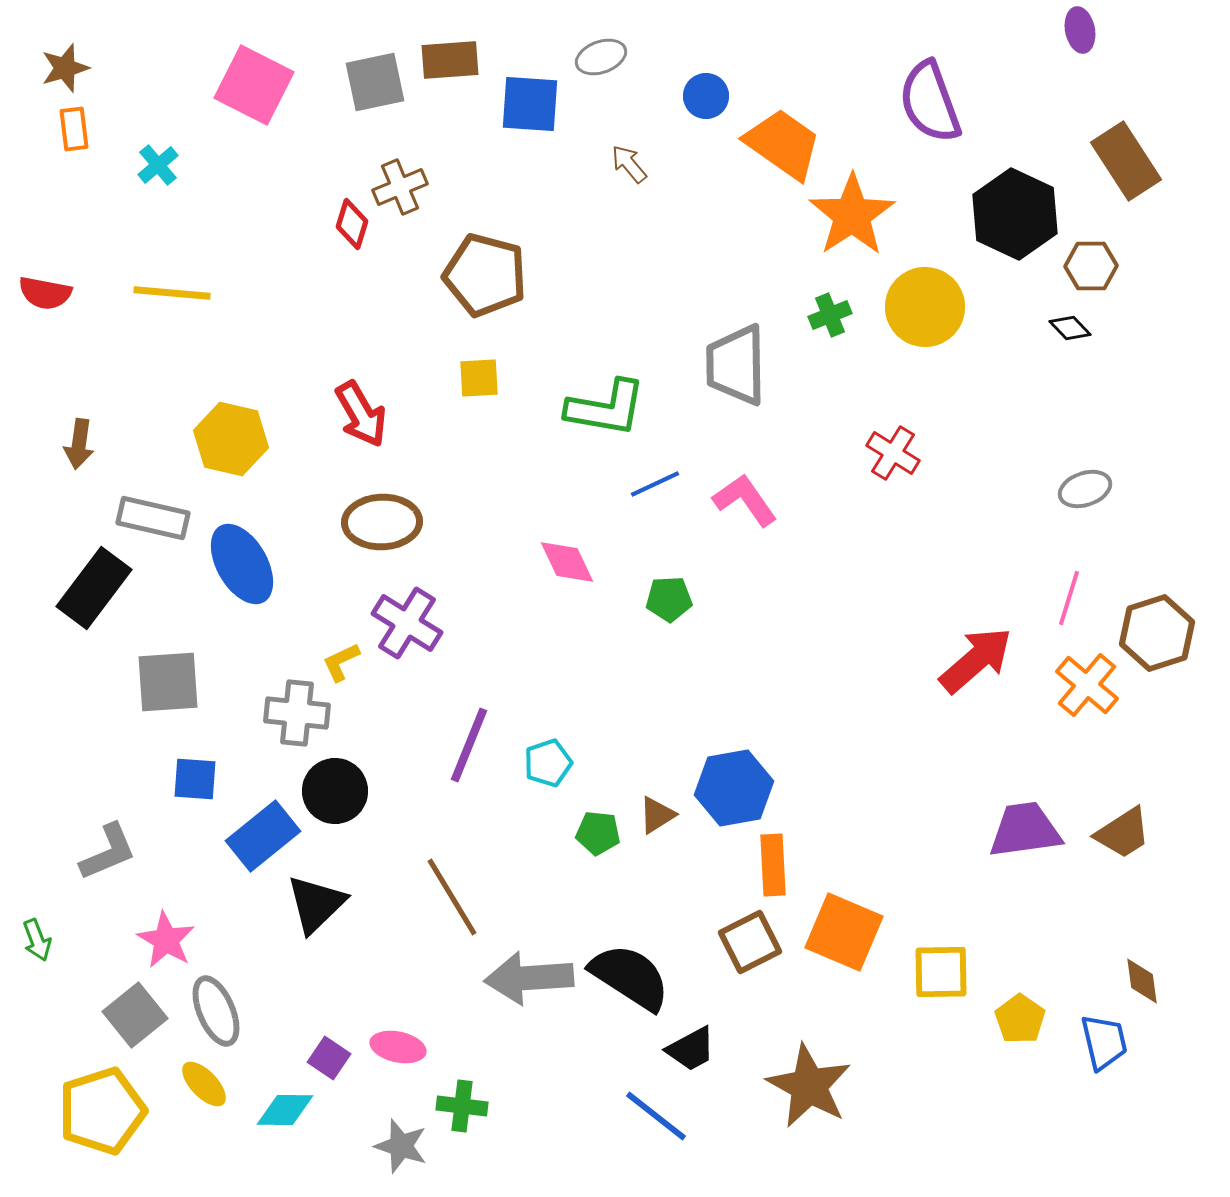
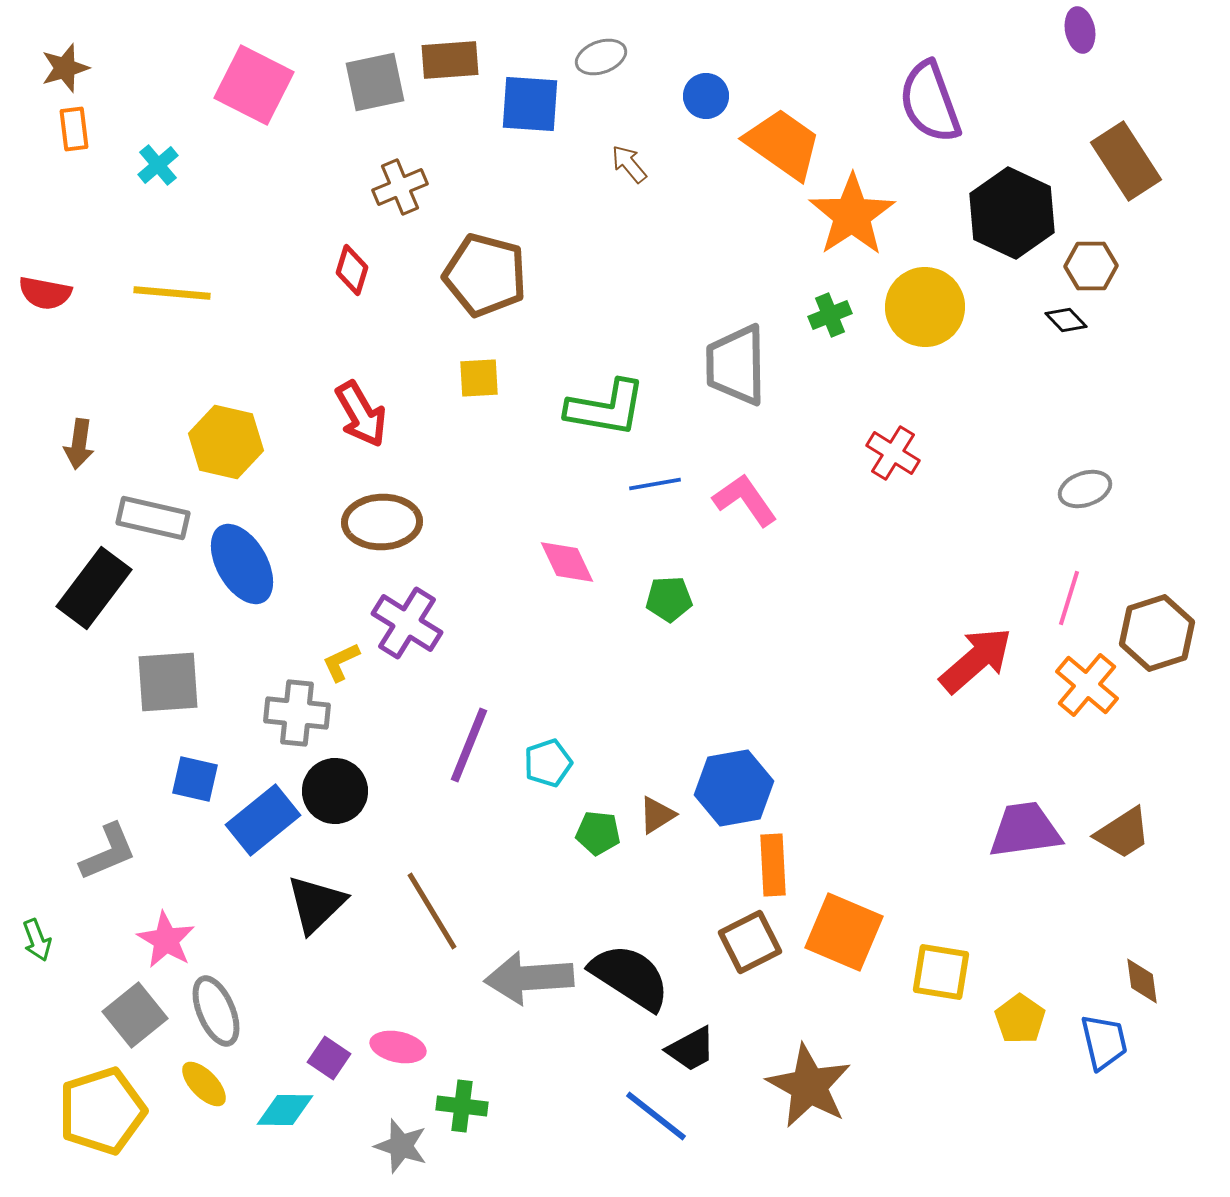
black hexagon at (1015, 214): moved 3 px left, 1 px up
red diamond at (352, 224): moved 46 px down
black diamond at (1070, 328): moved 4 px left, 8 px up
yellow hexagon at (231, 439): moved 5 px left, 3 px down
blue line at (655, 484): rotated 15 degrees clockwise
blue square at (195, 779): rotated 9 degrees clockwise
blue rectangle at (263, 836): moved 16 px up
brown line at (452, 897): moved 20 px left, 14 px down
yellow square at (941, 972): rotated 10 degrees clockwise
